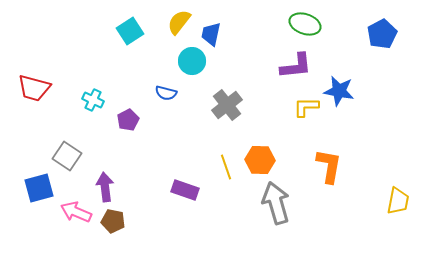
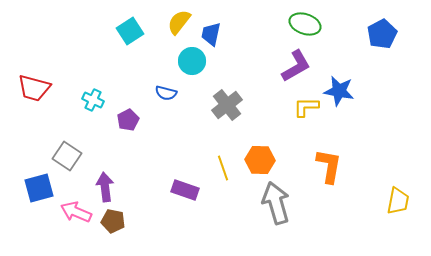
purple L-shape: rotated 24 degrees counterclockwise
yellow line: moved 3 px left, 1 px down
